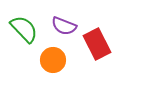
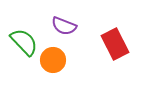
green semicircle: moved 13 px down
red rectangle: moved 18 px right
